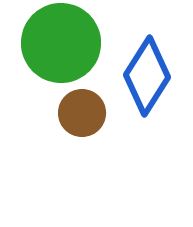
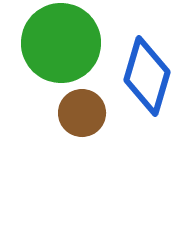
blue diamond: rotated 16 degrees counterclockwise
